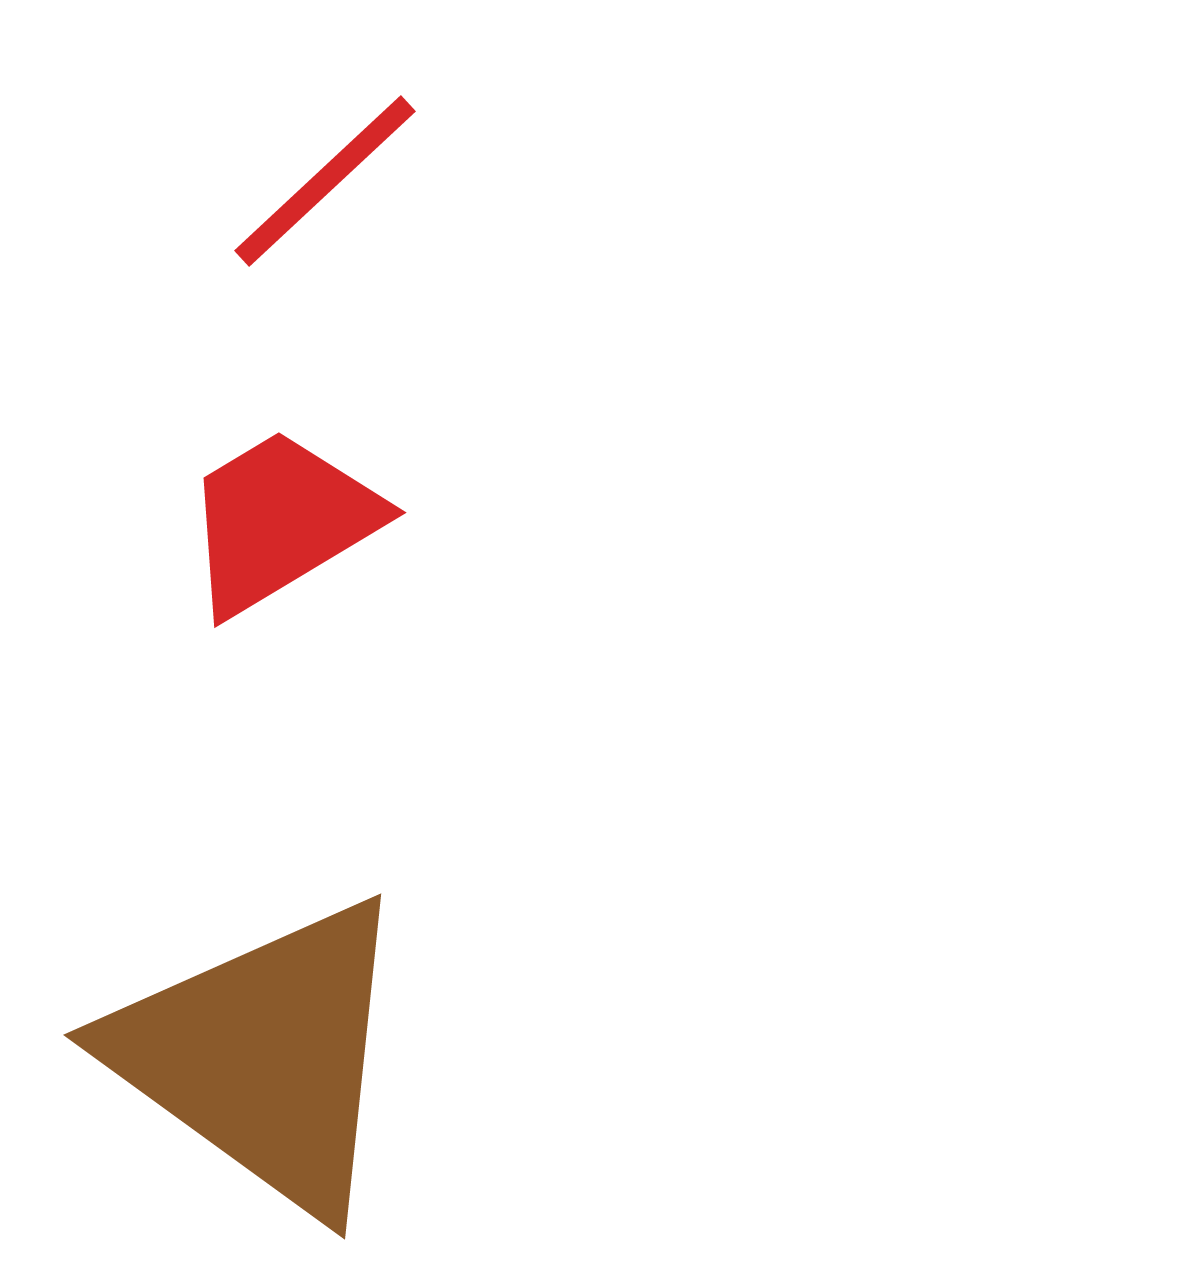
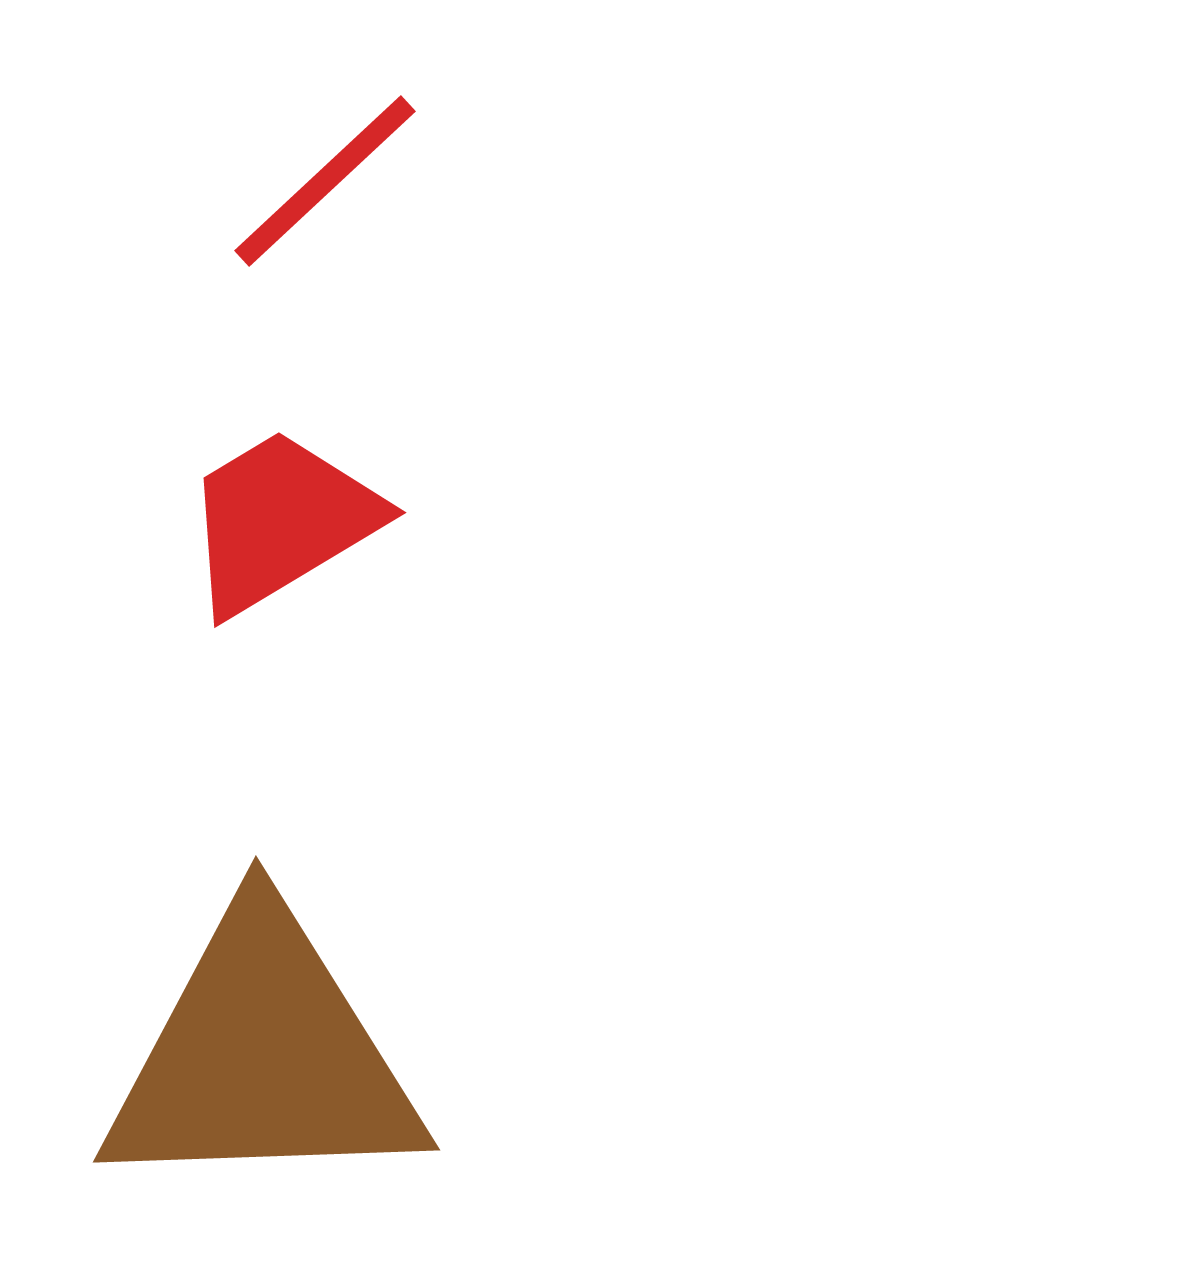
brown triangle: rotated 38 degrees counterclockwise
